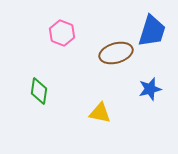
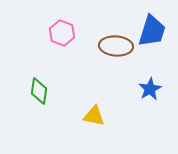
brown ellipse: moved 7 px up; rotated 20 degrees clockwise
blue star: rotated 15 degrees counterclockwise
yellow triangle: moved 6 px left, 3 px down
